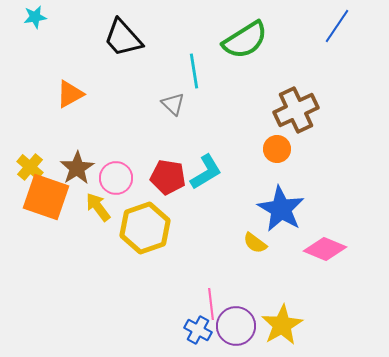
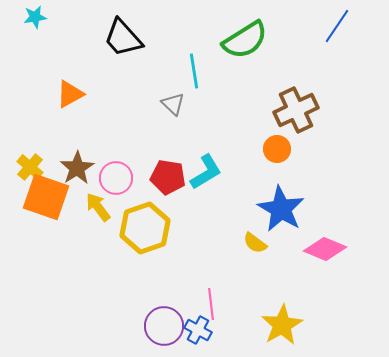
purple circle: moved 72 px left
